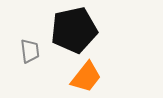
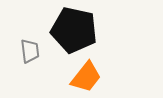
black pentagon: rotated 24 degrees clockwise
